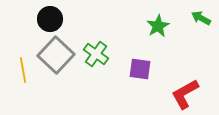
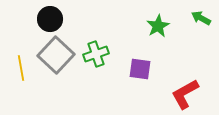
green cross: rotated 35 degrees clockwise
yellow line: moved 2 px left, 2 px up
